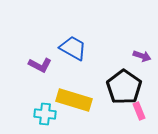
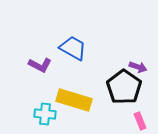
purple arrow: moved 4 px left, 11 px down
pink rectangle: moved 1 px right, 10 px down
